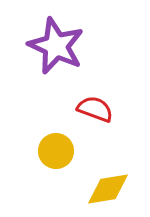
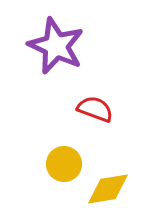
yellow circle: moved 8 px right, 13 px down
